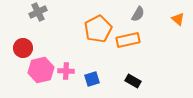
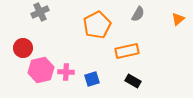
gray cross: moved 2 px right
orange triangle: rotated 40 degrees clockwise
orange pentagon: moved 1 px left, 4 px up
orange rectangle: moved 1 px left, 11 px down
pink cross: moved 1 px down
